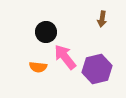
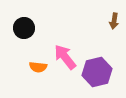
brown arrow: moved 12 px right, 2 px down
black circle: moved 22 px left, 4 px up
purple hexagon: moved 3 px down
